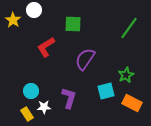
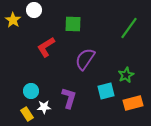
orange rectangle: moved 1 px right; rotated 42 degrees counterclockwise
